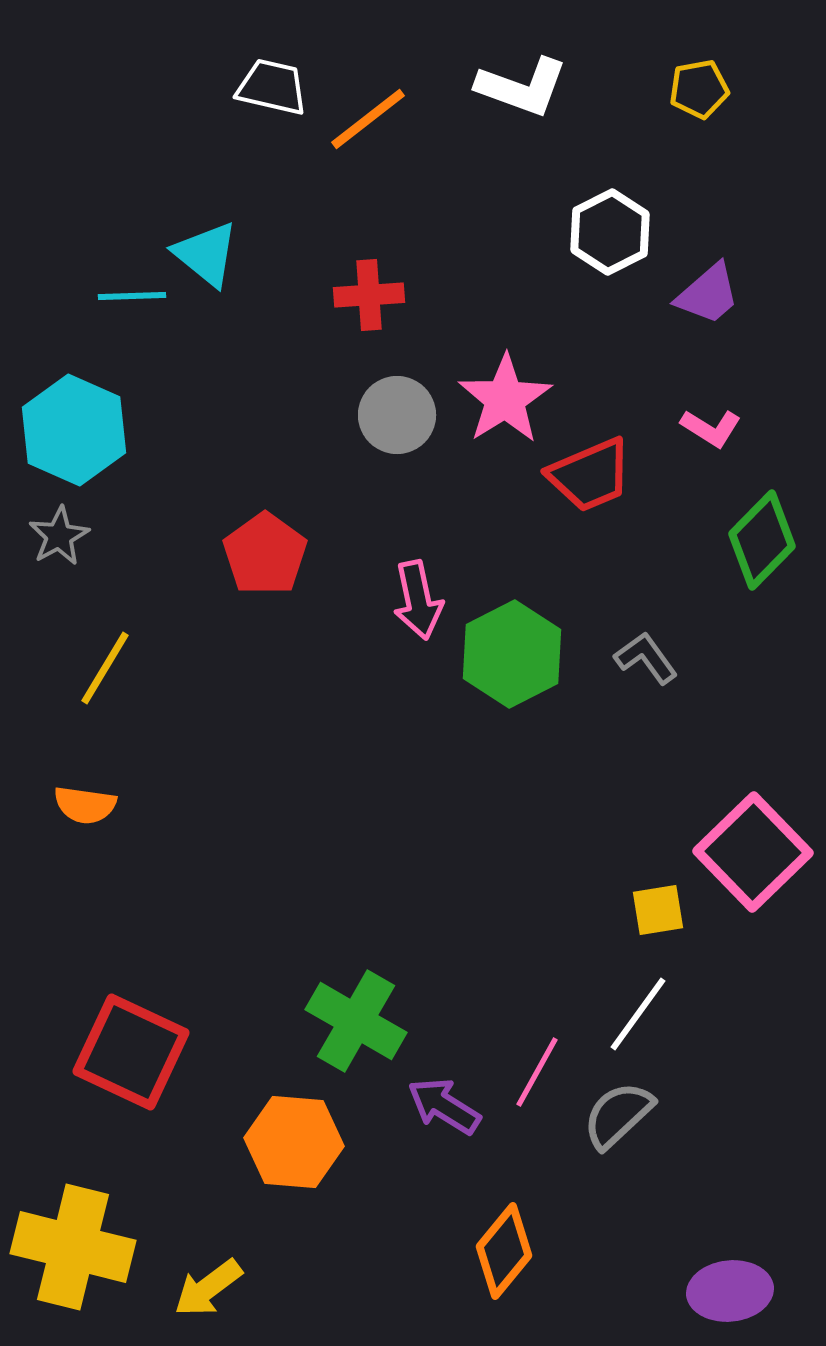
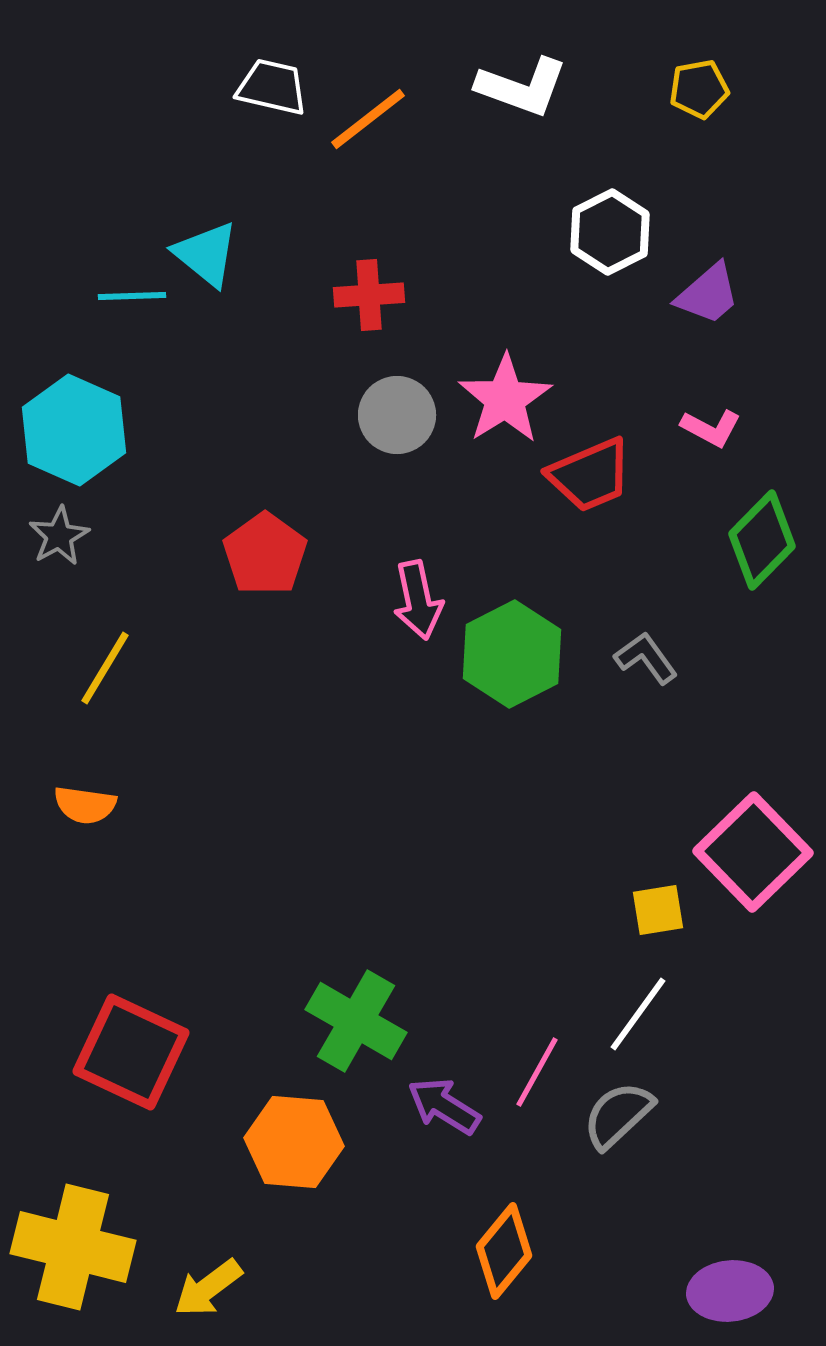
pink L-shape: rotated 4 degrees counterclockwise
